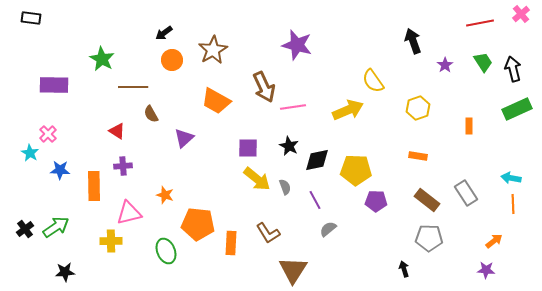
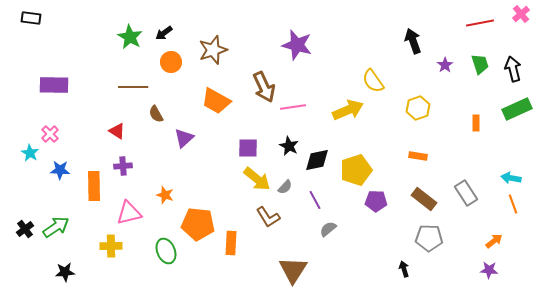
brown star at (213, 50): rotated 12 degrees clockwise
green star at (102, 59): moved 28 px right, 22 px up
orange circle at (172, 60): moved 1 px left, 2 px down
green trapezoid at (483, 62): moved 3 px left, 2 px down; rotated 15 degrees clockwise
brown semicircle at (151, 114): moved 5 px right
orange rectangle at (469, 126): moved 7 px right, 3 px up
pink cross at (48, 134): moved 2 px right
yellow pentagon at (356, 170): rotated 20 degrees counterclockwise
gray semicircle at (285, 187): rotated 63 degrees clockwise
brown rectangle at (427, 200): moved 3 px left, 1 px up
orange line at (513, 204): rotated 18 degrees counterclockwise
brown L-shape at (268, 233): moved 16 px up
yellow cross at (111, 241): moved 5 px down
purple star at (486, 270): moved 3 px right
